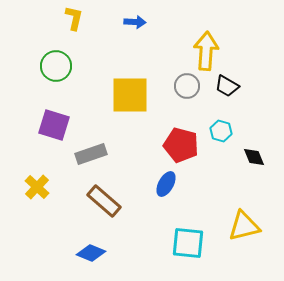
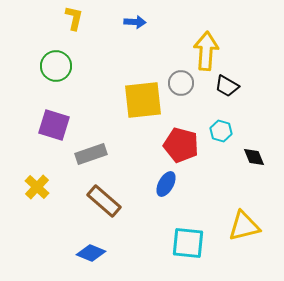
gray circle: moved 6 px left, 3 px up
yellow square: moved 13 px right, 5 px down; rotated 6 degrees counterclockwise
